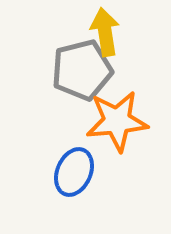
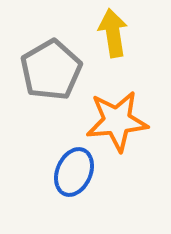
yellow arrow: moved 8 px right, 1 px down
gray pentagon: moved 31 px left; rotated 16 degrees counterclockwise
